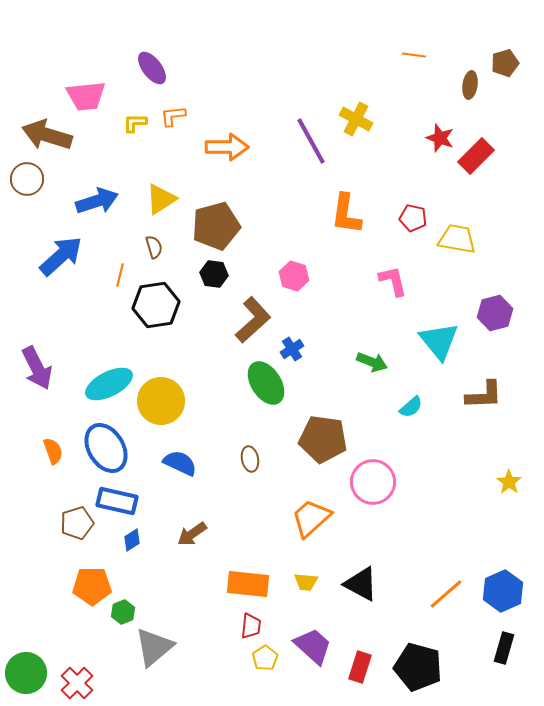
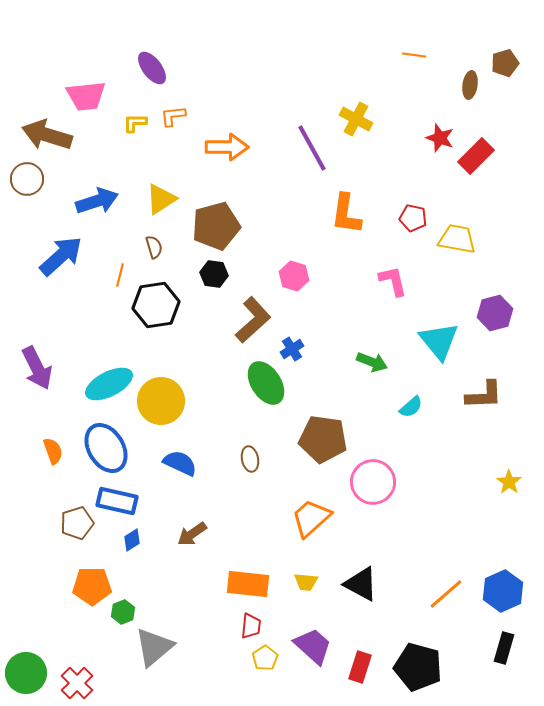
purple line at (311, 141): moved 1 px right, 7 px down
